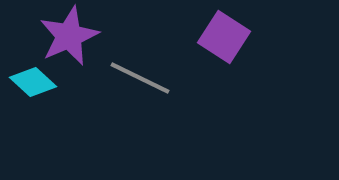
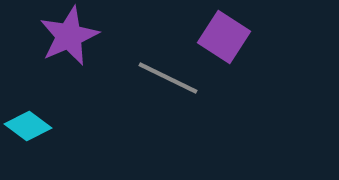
gray line: moved 28 px right
cyan diamond: moved 5 px left, 44 px down; rotated 6 degrees counterclockwise
